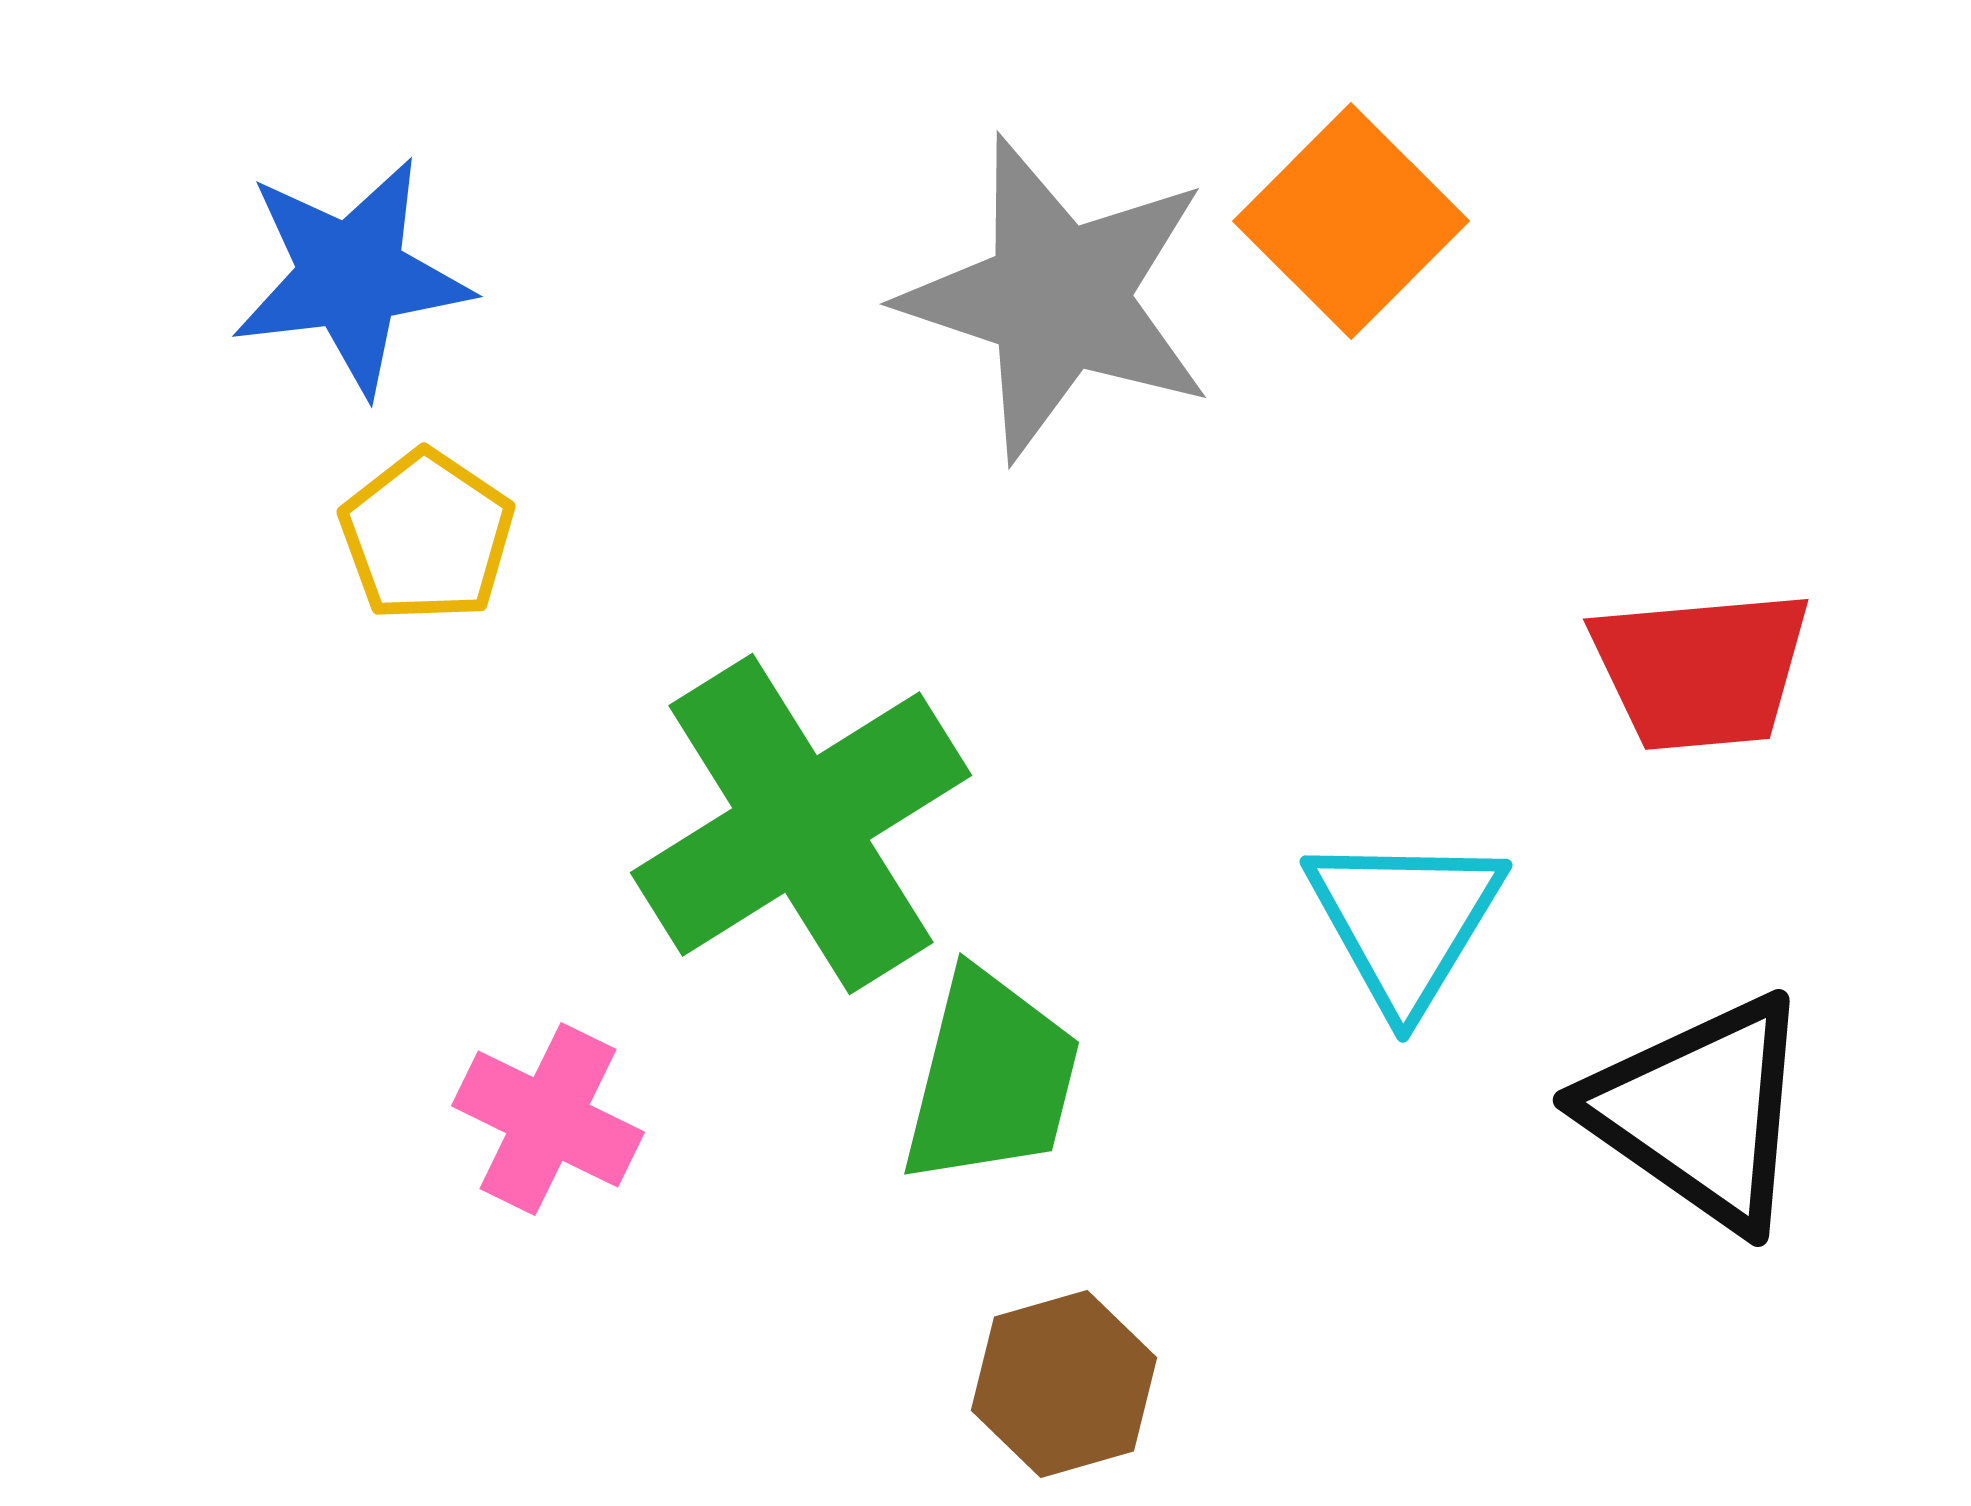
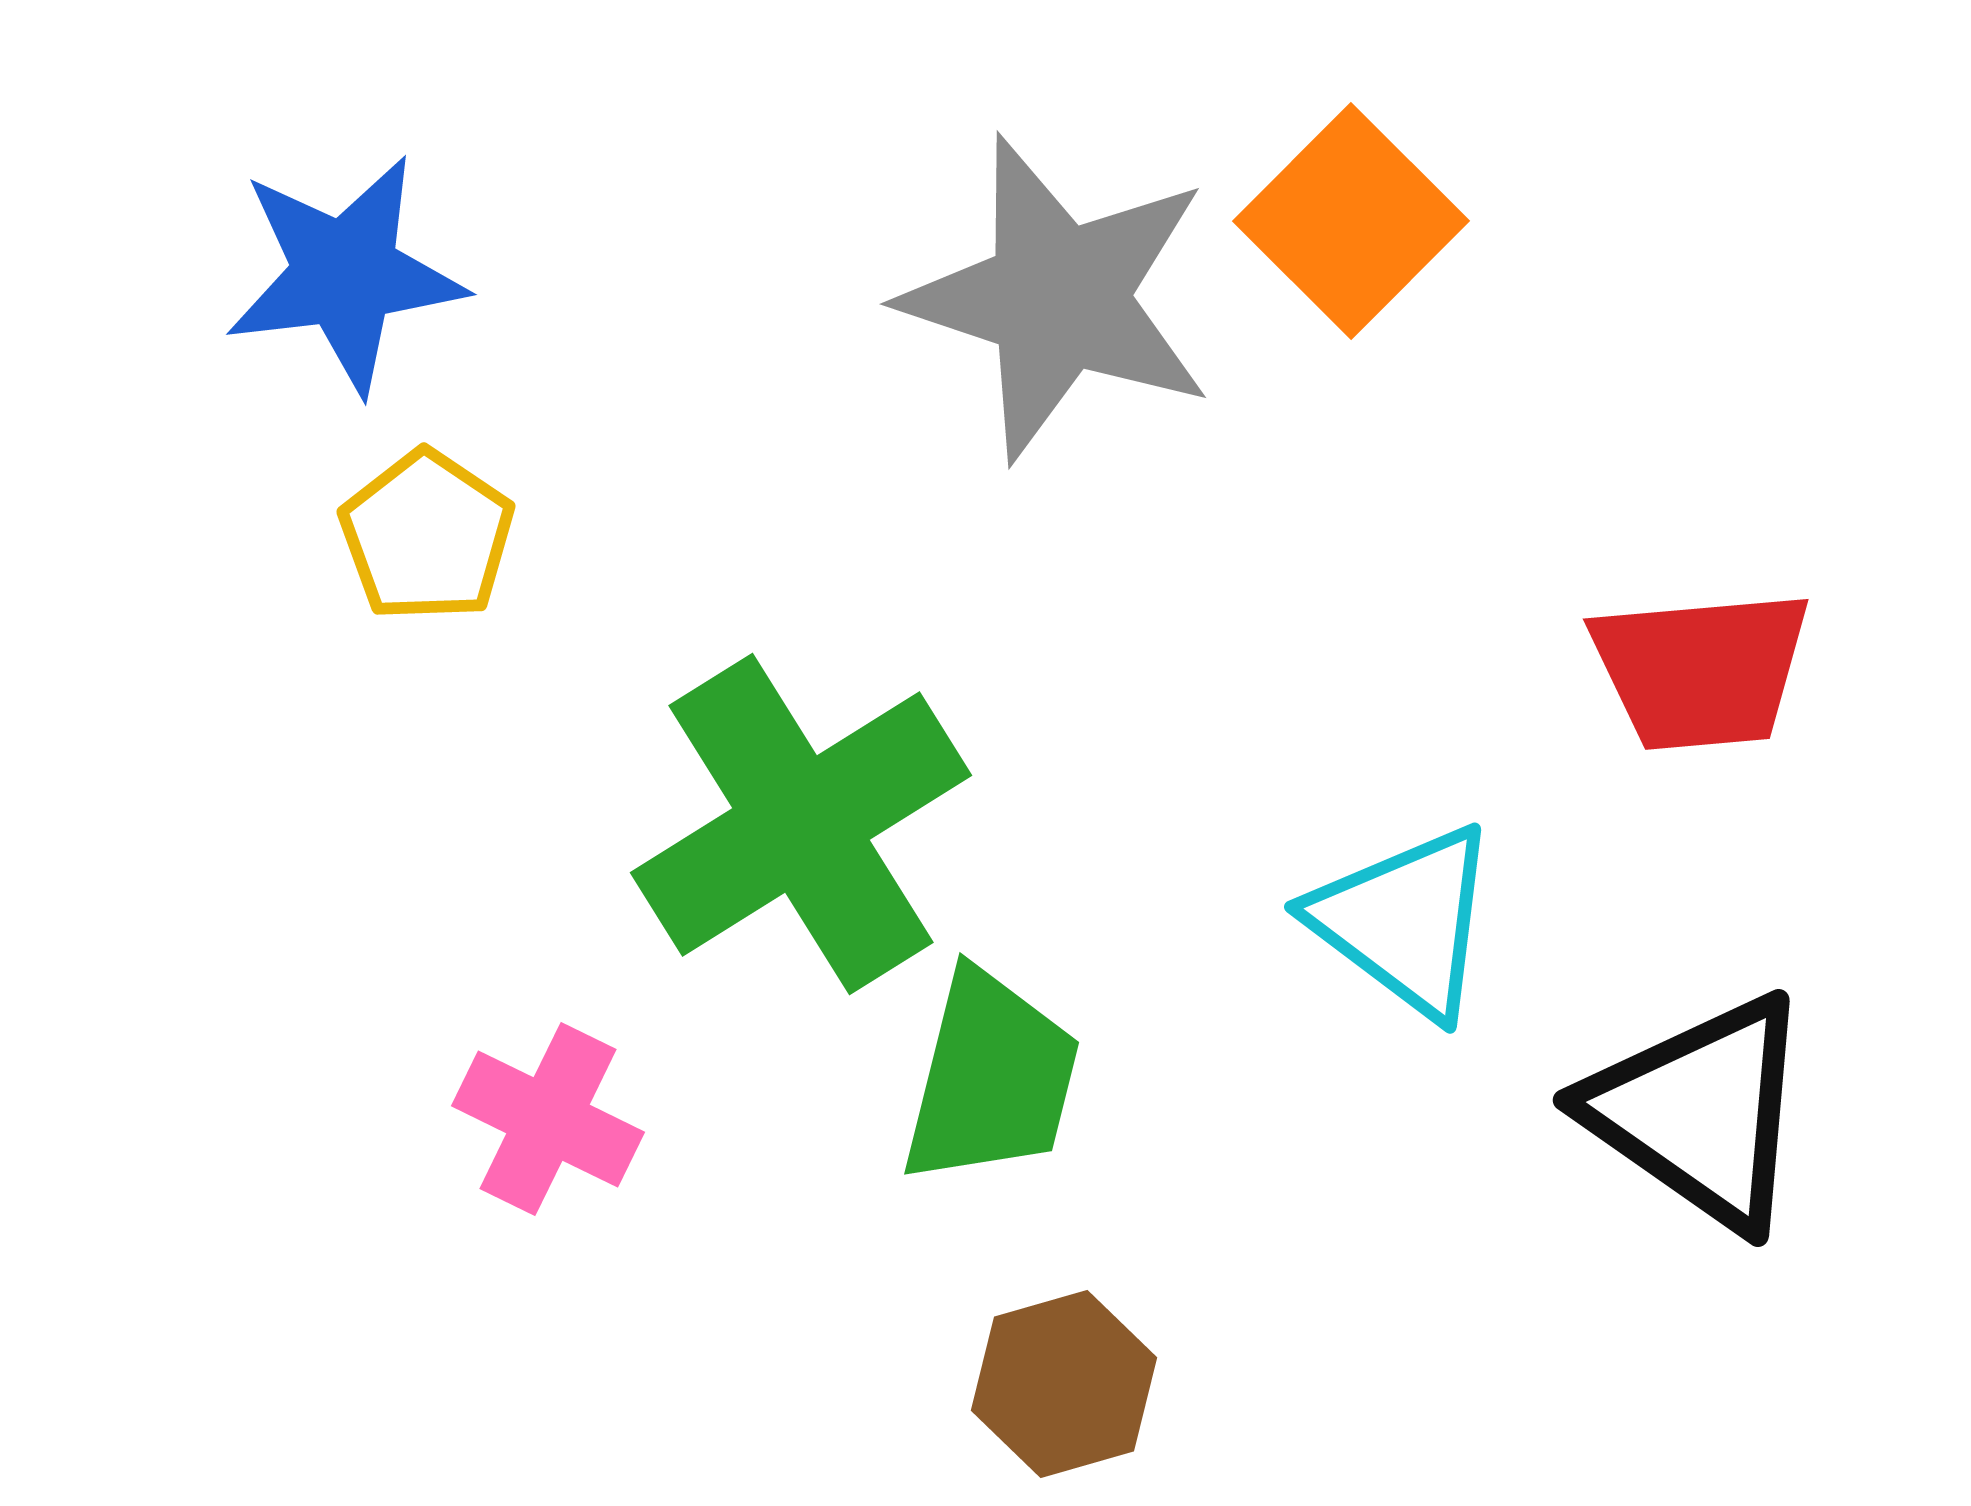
blue star: moved 6 px left, 2 px up
cyan triangle: rotated 24 degrees counterclockwise
